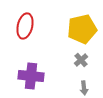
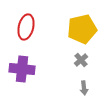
red ellipse: moved 1 px right, 1 px down
purple cross: moved 9 px left, 7 px up
